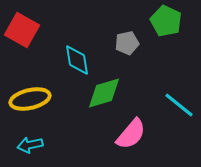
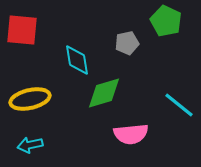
red square: rotated 24 degrees counterclockwise
pink semicircle: rotated 44 degrees clockwise
